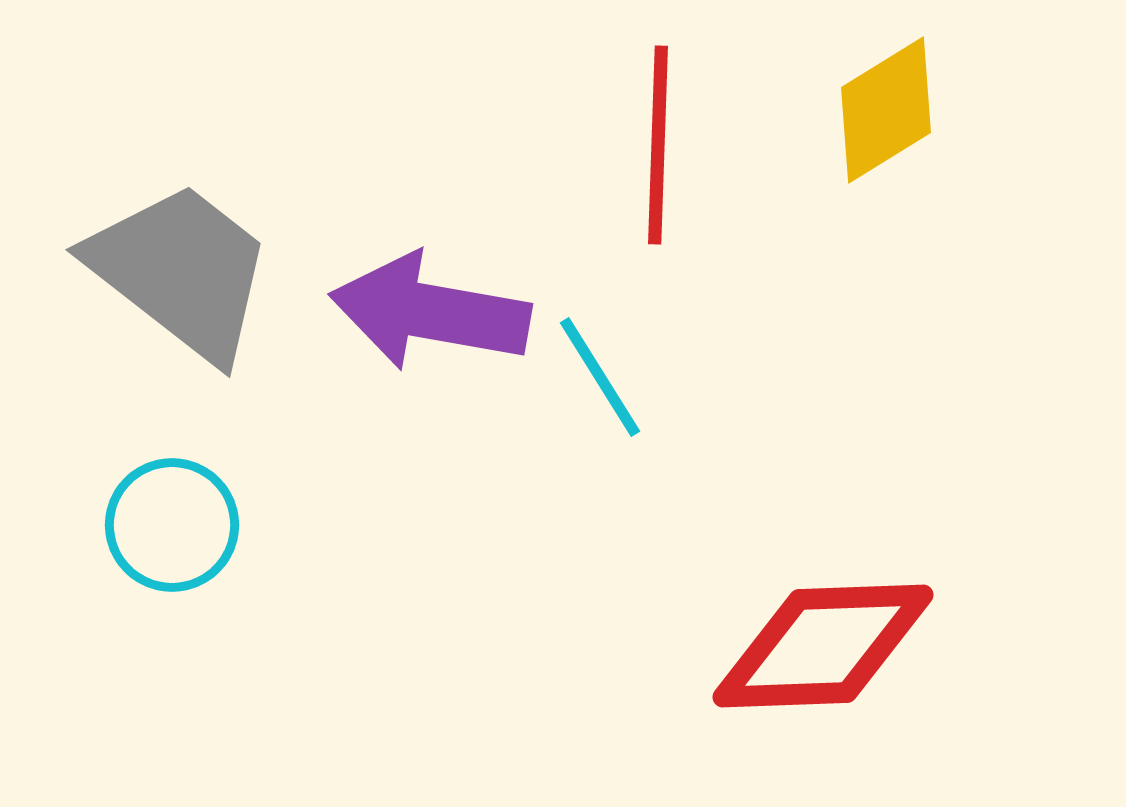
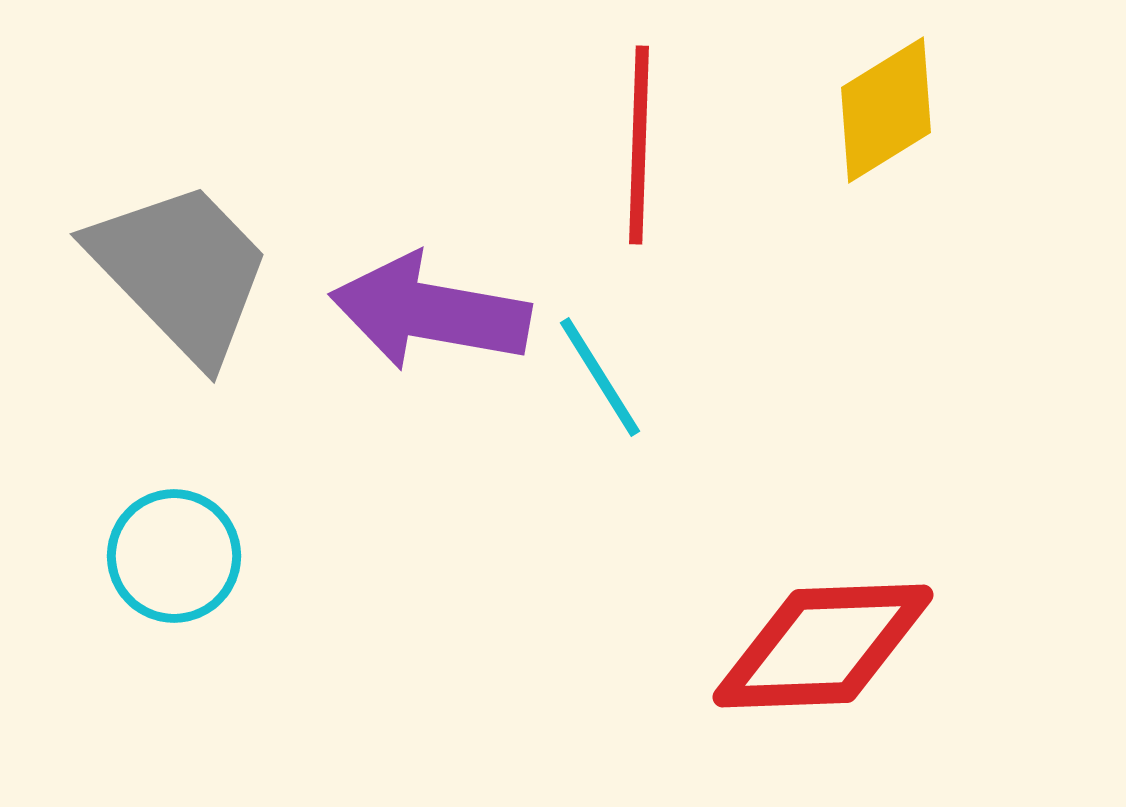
red line: moved 19 px left
gray trapezoid: rotated 8 degrees clockwise
cyan circle: moved 2 px right, 31 px down
